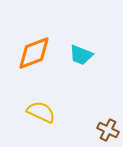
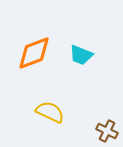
yellow semicircle: moved 9 px right
brown cross: moved 1 px left, 1 px down
